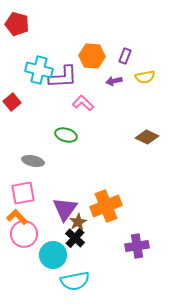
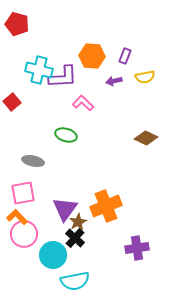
brown diamond: moved 1 px left, 1 px down
purple cross: moved 2 px down
